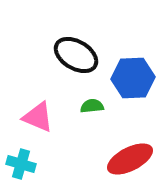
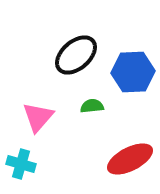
black ellipse: rotated 72 degrees counterclockwise
blue hexagon: moved 6 px up
pink triangle: rotated 48 degrees clockwise
